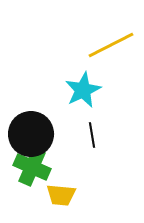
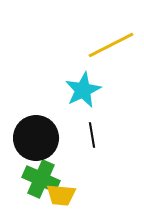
black circle: moved 5 px right, 4 px down
green cross: moved 9 px right, 12 px down
